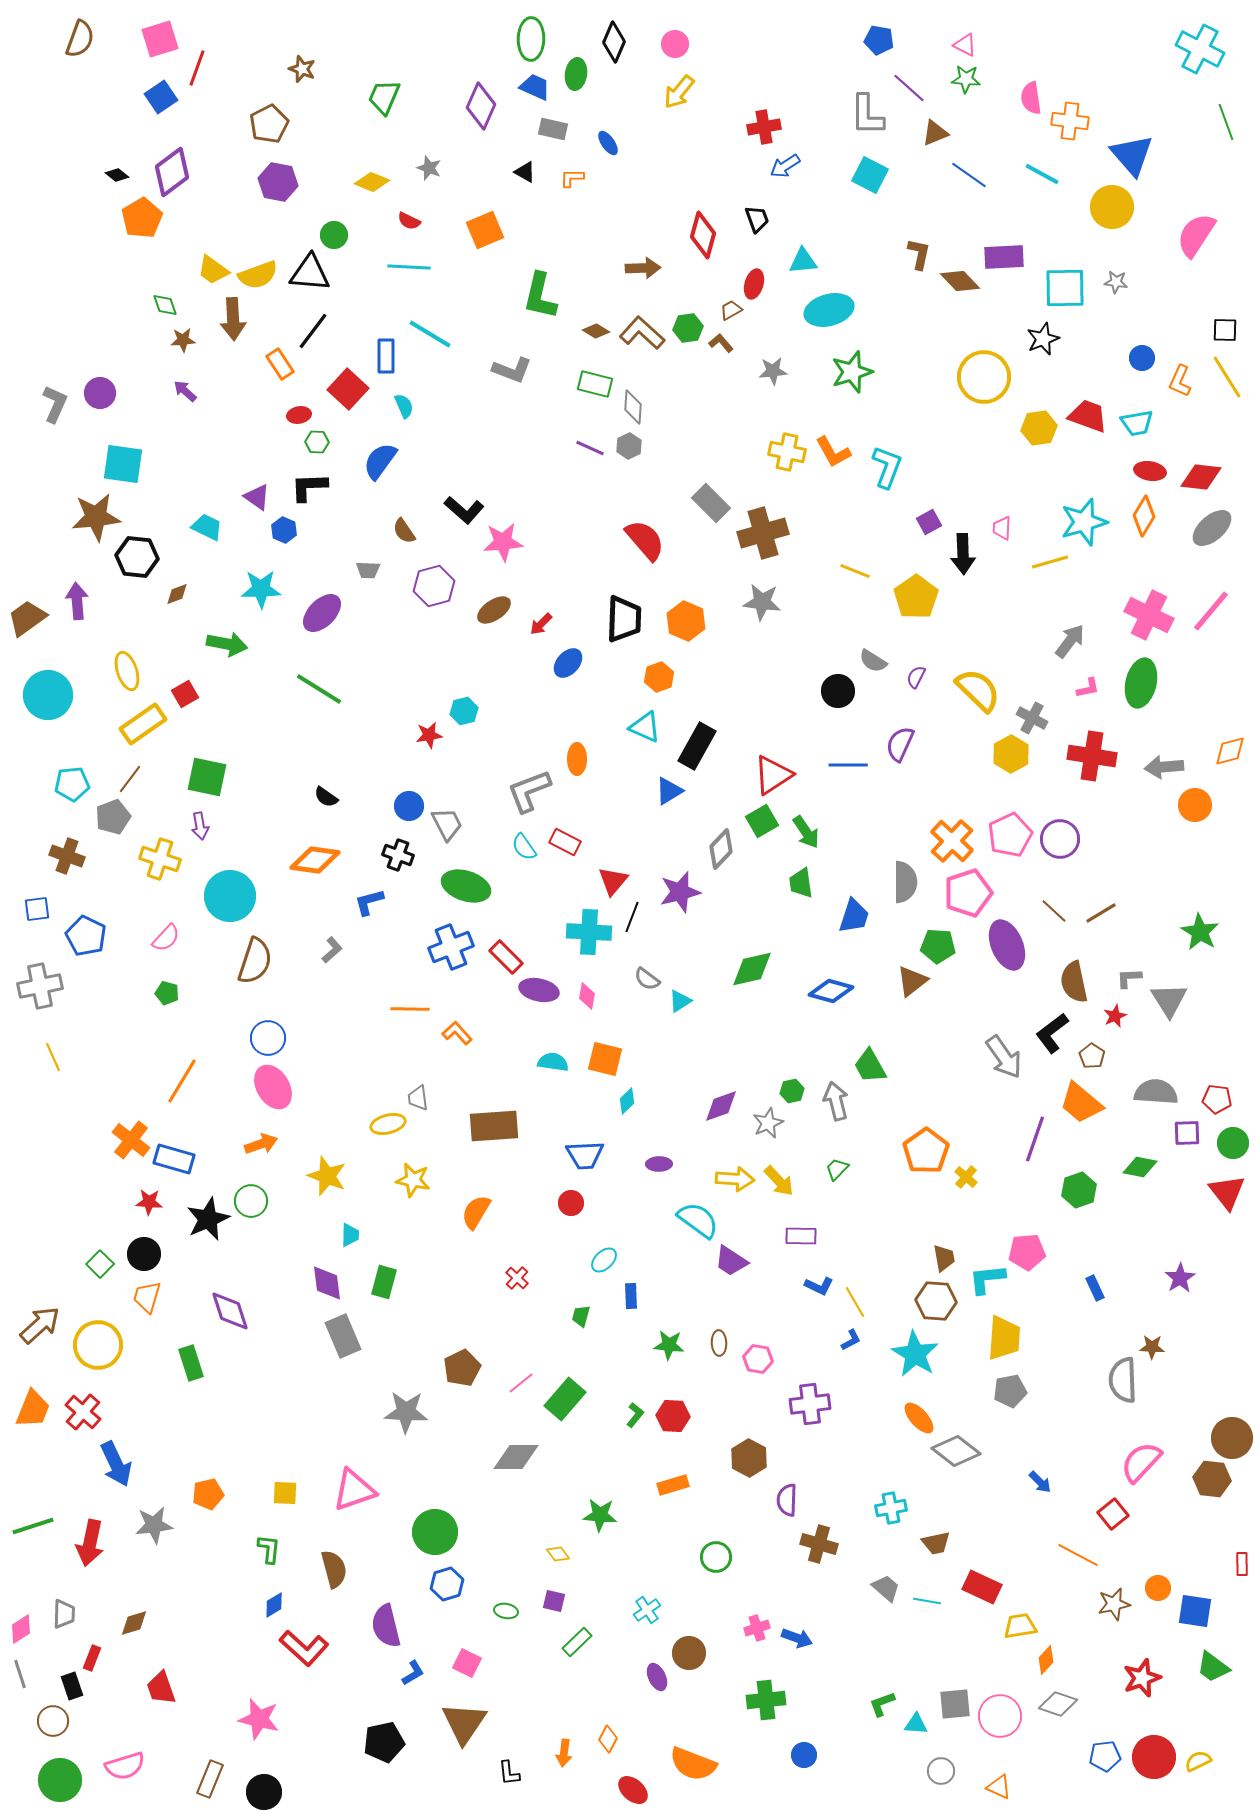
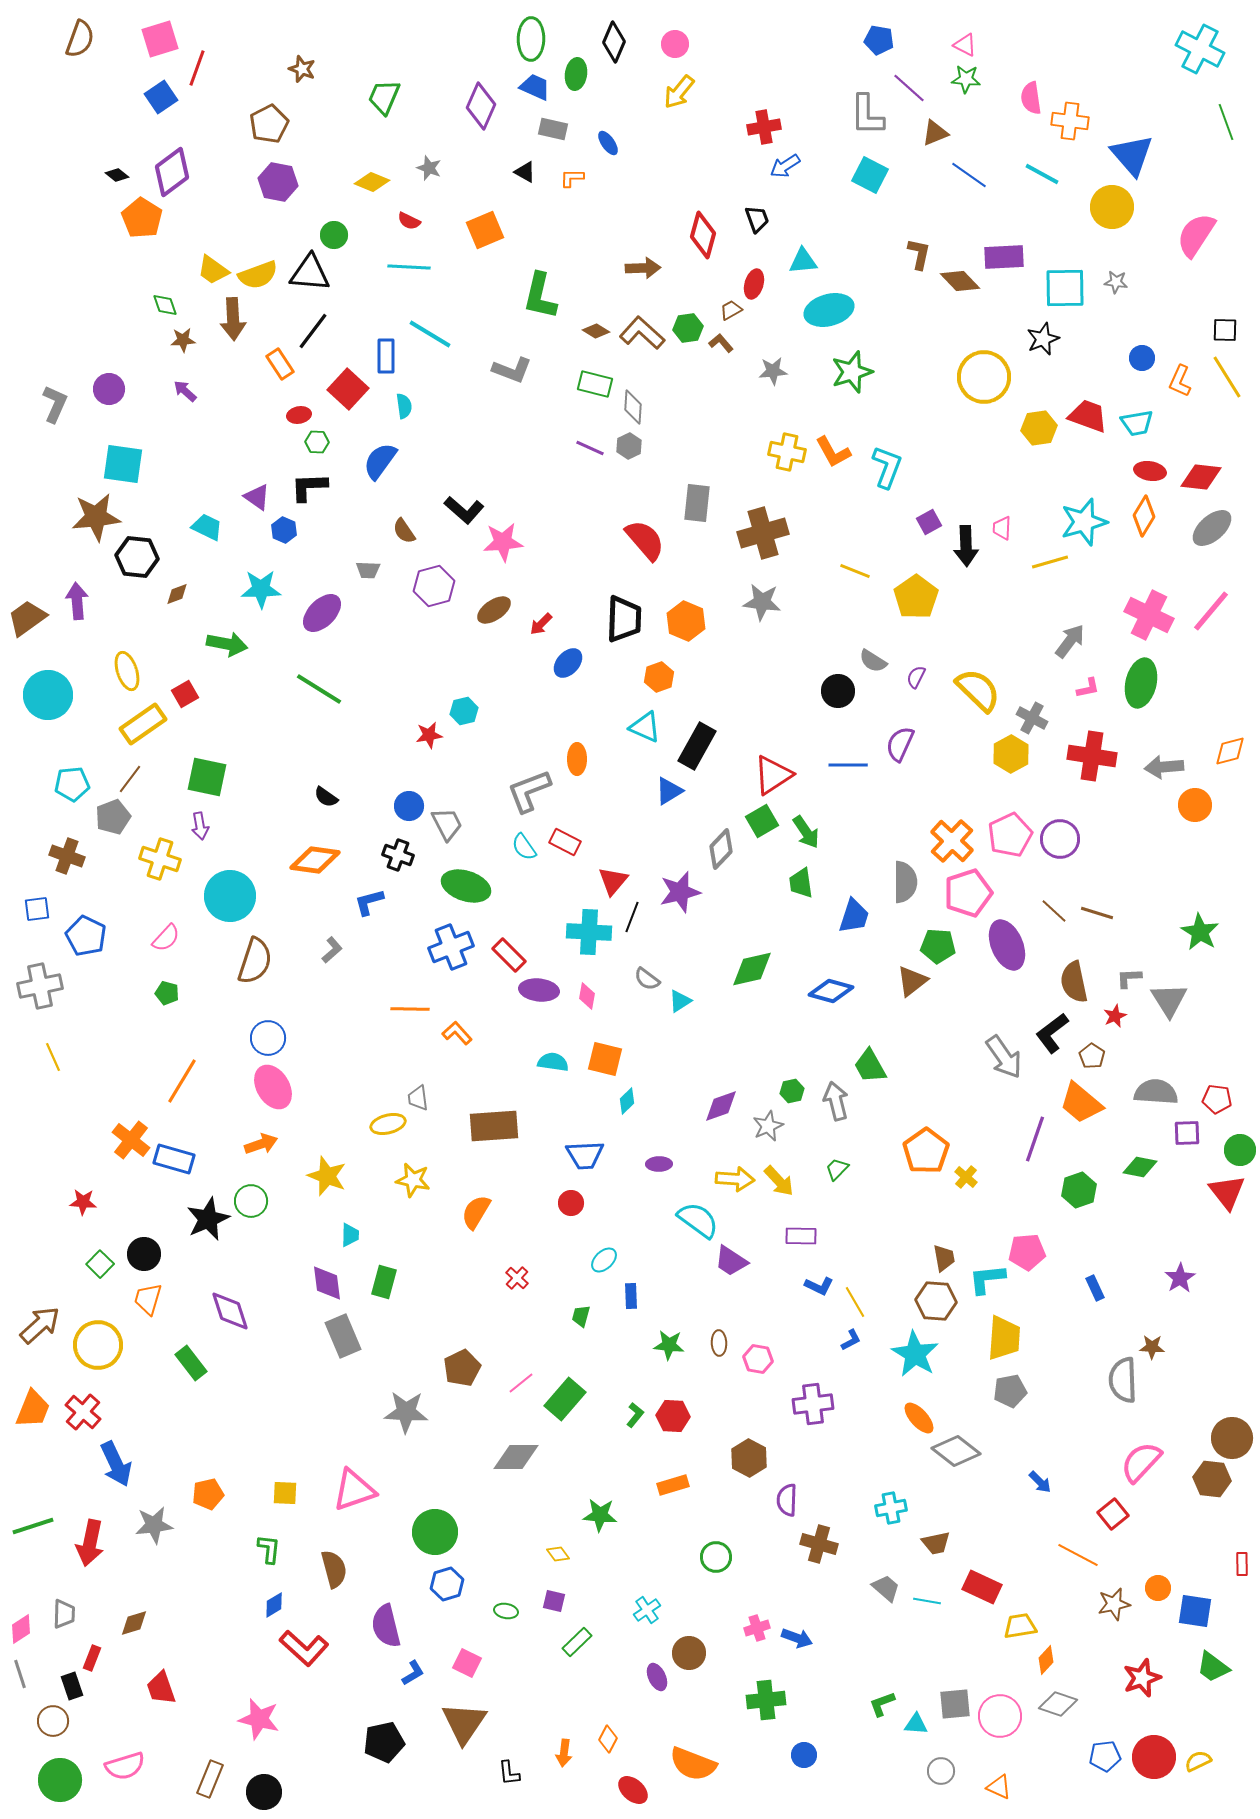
orange pentagon at (142, 218): rotated 9 degrees counterclockwise
purple circle at (100, 393): moved 9 px right, 4 px up
cyan semicircle at (404, 406): rotated 15 degrees clockwise
gray rectangle at (711, 503): moved 14 px left; rotated 51 degrees clockwise
black arrow at (963, 554): moved 3 px right, 8 px up
brown line at (1101, 913): moved 4 px left; rotated 48 degrees clockwise
red rectangle at (506, 957): moved 3 px right, 2 px up
purple ellipse at (539, 990): rotated 6 degrees counterclockwise
gray star at (768, 1123): moved 3 px down
green circle at (1233, 1143): moved 7 px right, 7 px down
red star at (149, 1202): moved 66 px left
orange trapezoid at (147, 1297): moved 1 px right, 2 px down
green rectangle at (191, 1363): rotated 20 degrees counterclockwise
purple cross at (810, 1404): moved 3 px right
